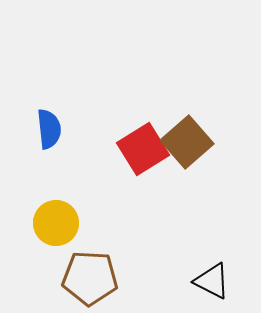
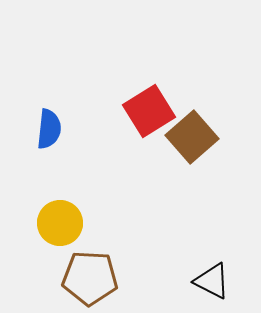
blue semicircle: rotated 12 degrees clockwise
brown square: moved 5 px right, 5 px up
red square: moved 6 px right, 38 px up
yellow circle: moved 4 px right
